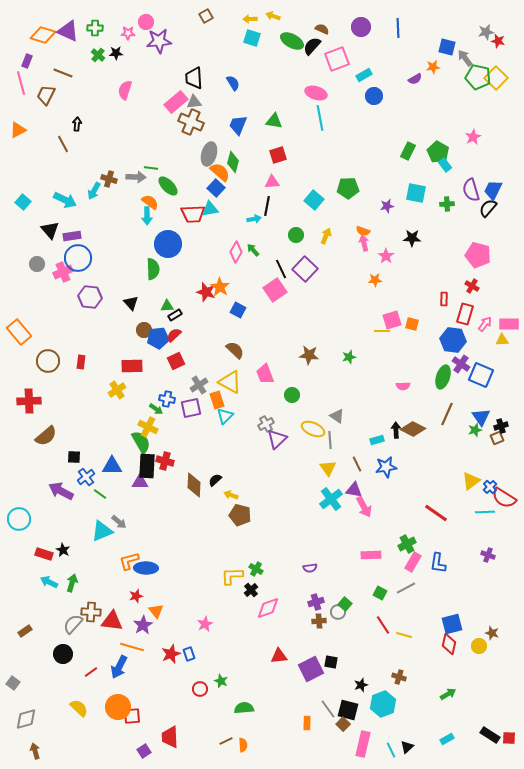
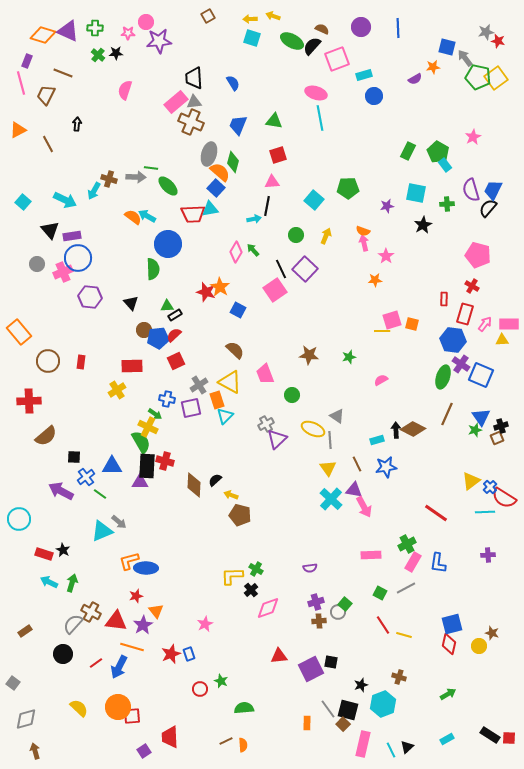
brown square at (206, 16): moved 2 px right
cyan rectangle at (364, 75): rotated 14 degrees clockwise
yellow square at (496, 78): rotated 10 degrees clockwise
brown line at (63, 144): moved 15 px left
orange semicircle at (150, 202): moved 17 px left, 15 px down
cyan arrow at (147, 216): rotated 120 degrees clockwise
black star at (412, 238): moved 11 px right, 13 px up; rotated 30 degrees counterclockwise
pink semicircle at (403, 386): moved 22 px left, 6 px up; rotated 152 degrees clockwise
green arrow at (156, 409): moved 1 px left, 5 px down
cyan cross at (331, 499): rotated 10 degrees counterclockwise
purple cross at (488, 555): rotated 24 degrees counterclockwise
brown cross at (91, 612): rotated 24 degrees clockwise
red triangle at (112, 621): moved 4 px right
red line at (91, 672): moved 5 px right, 9 px up
